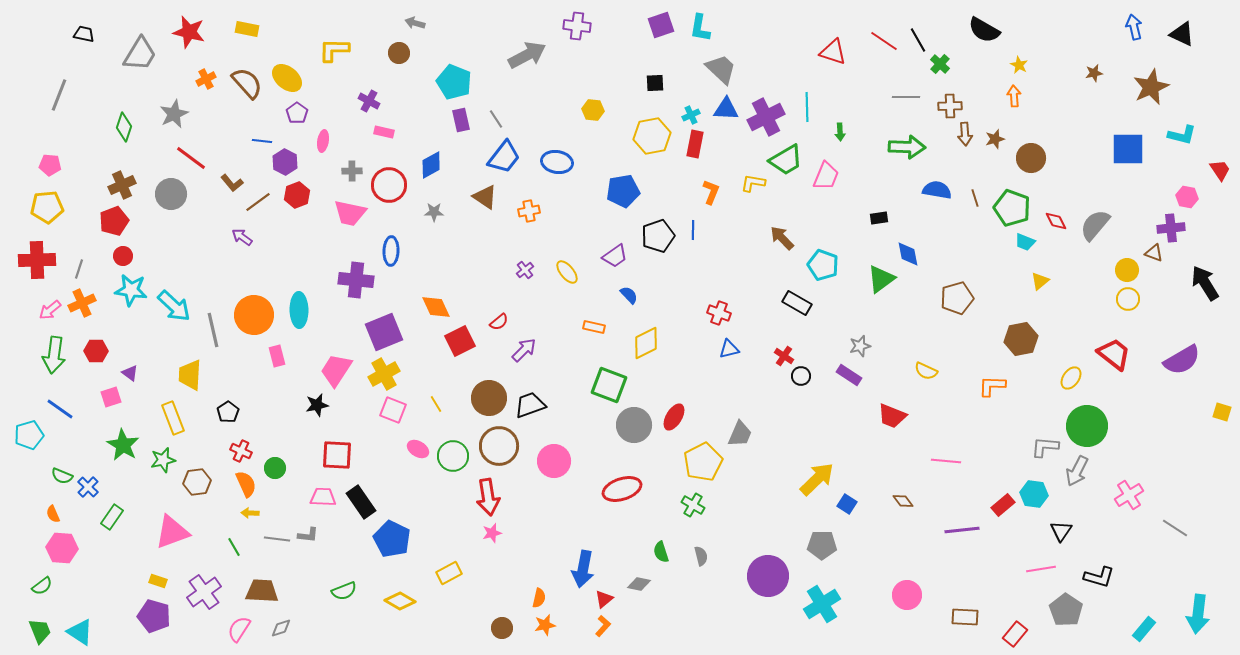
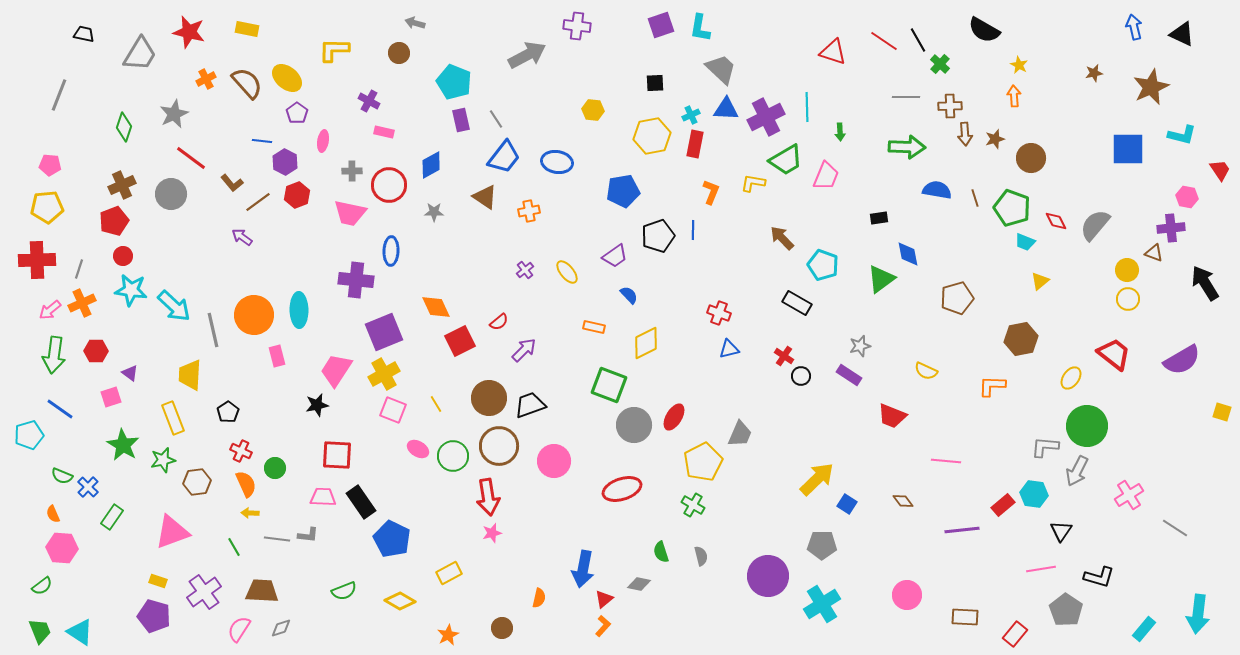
orange star at (545, 625): moved 97 px left, 10 px down; rotated 15 degrees counterclockwise
